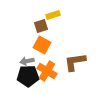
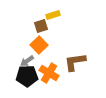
orange square: moved 3 px left; rotated 18 degrees clockwise
gray arrow: rotated 24 degrees counterclockwise
orange cross: moved 2 px right, 2 px down
black pentagon: moved 1 px left
